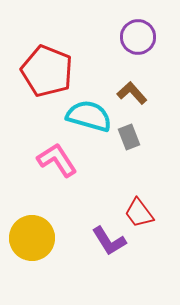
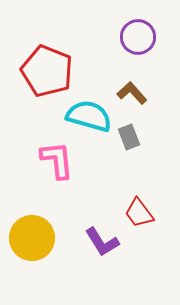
pink L-shape: rotated 27 degrees clockwise
purple L-shape: moved 7 px left, 1 px down
